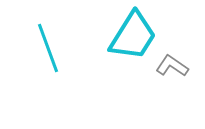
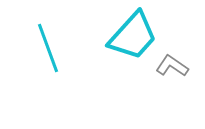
cyan trapezoid: rotated 10 degrees clockwise
